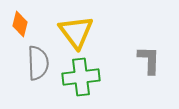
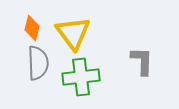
orange diamond: moved 12 px right, 4 px down
yellow triangle: moved 3 px left, 1 px down
gray L-shape: moved 7 px left, 1 px down
